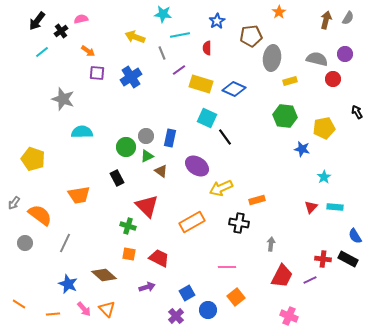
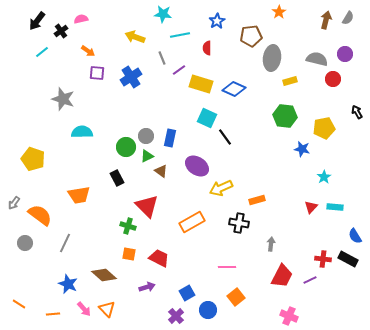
gray line at (162, 53): moved 5 px down
